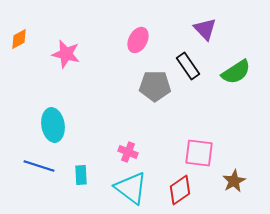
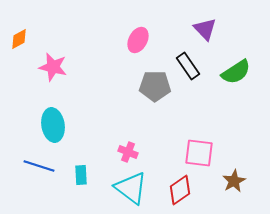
pink star: moved 13 px left, 13 px down
